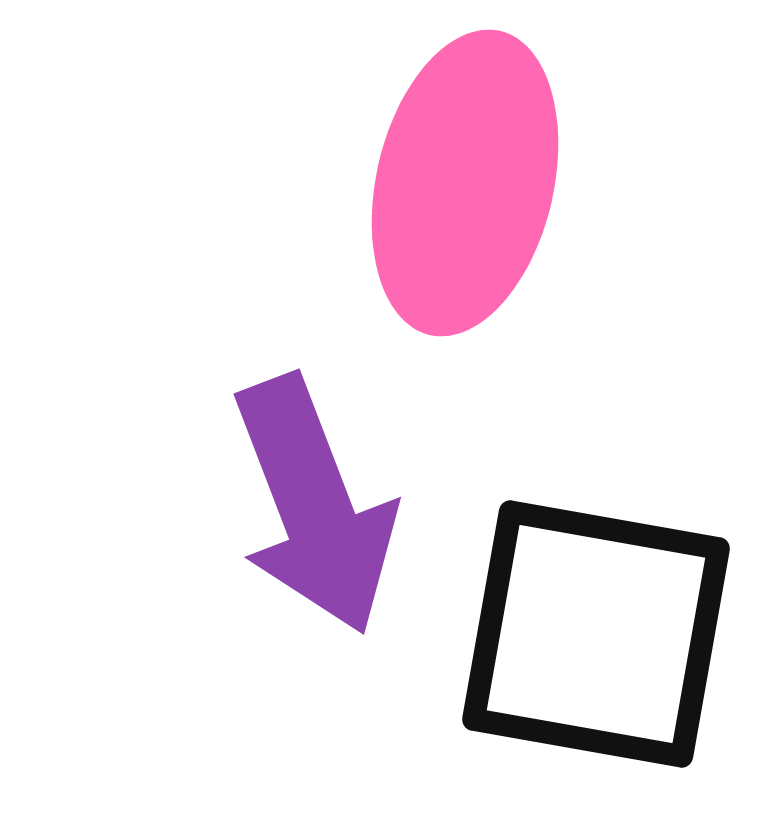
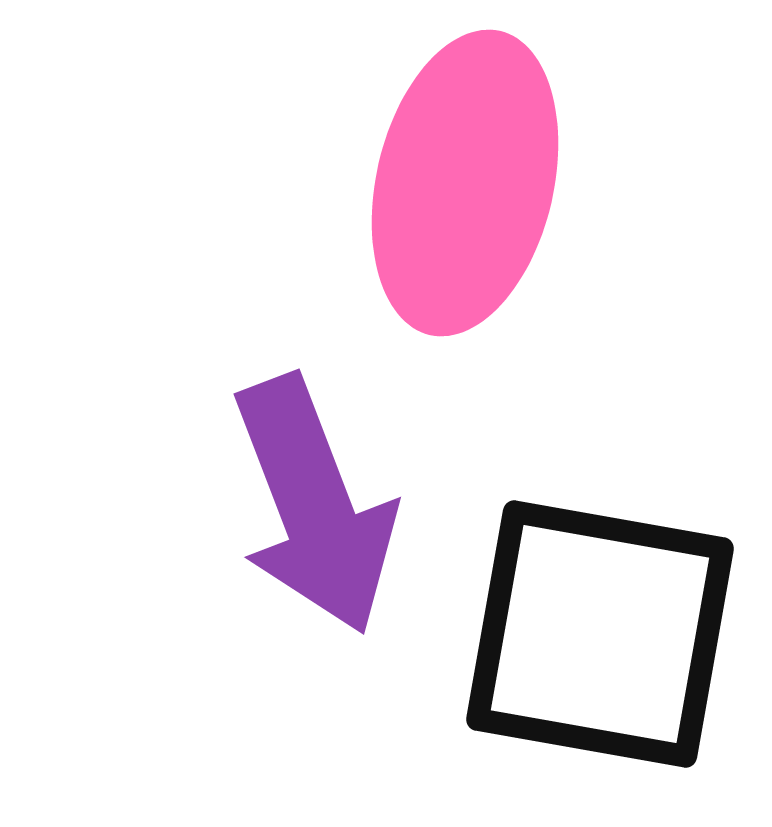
black square: moved 4 px right
